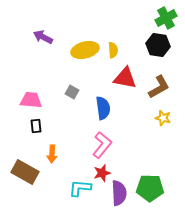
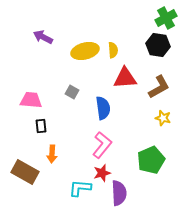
yellow ellipse: moved 1 px down
red triangle: rotated 15 degrees counterclockwise
black rectangle: moved 5 px right
green pentagon: moved 1 px right, 28 px up; rotated 24 degrees counterclockwise
